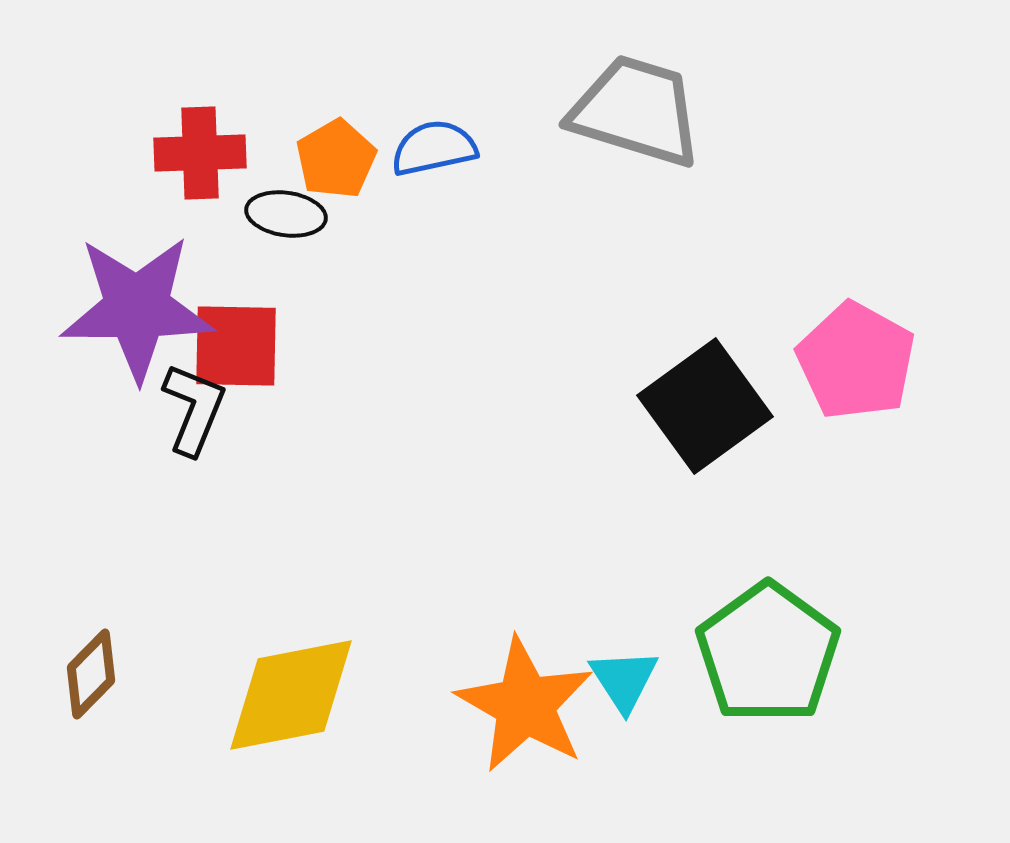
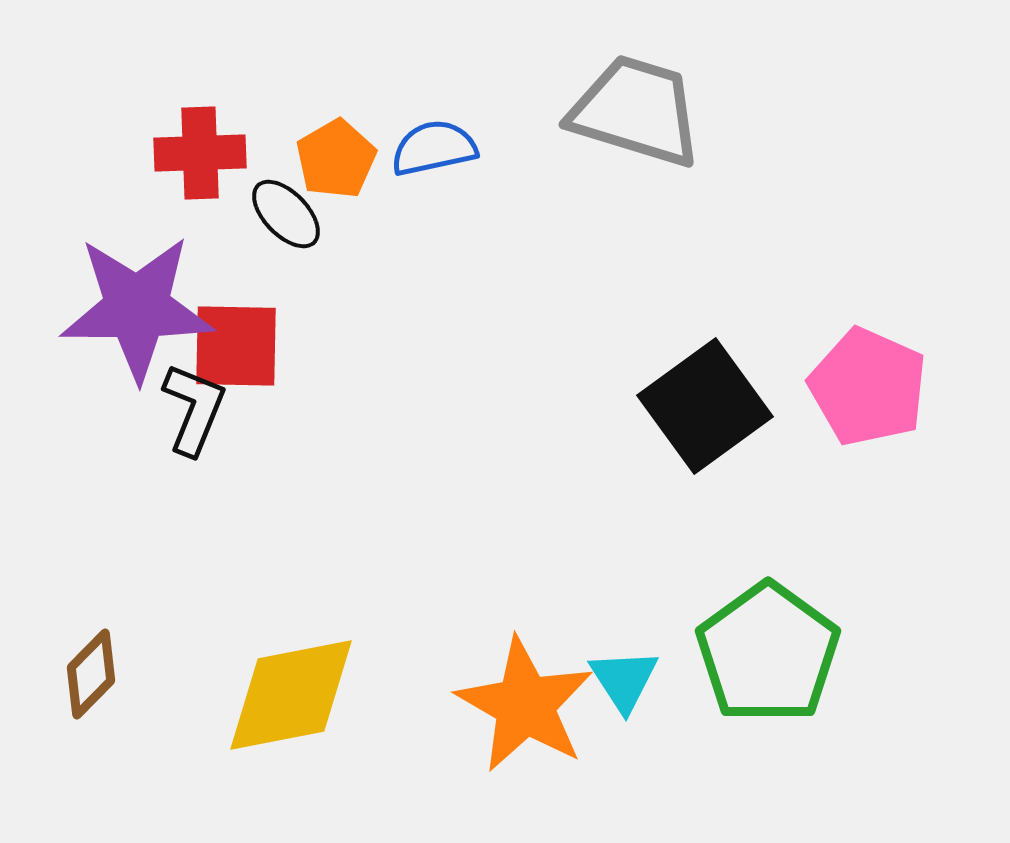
black ellipse: rotated 38 degrees clockwise
pink pentagon: moved 12 px right, 26 px down; rotated 5 degrees counterclockwise
